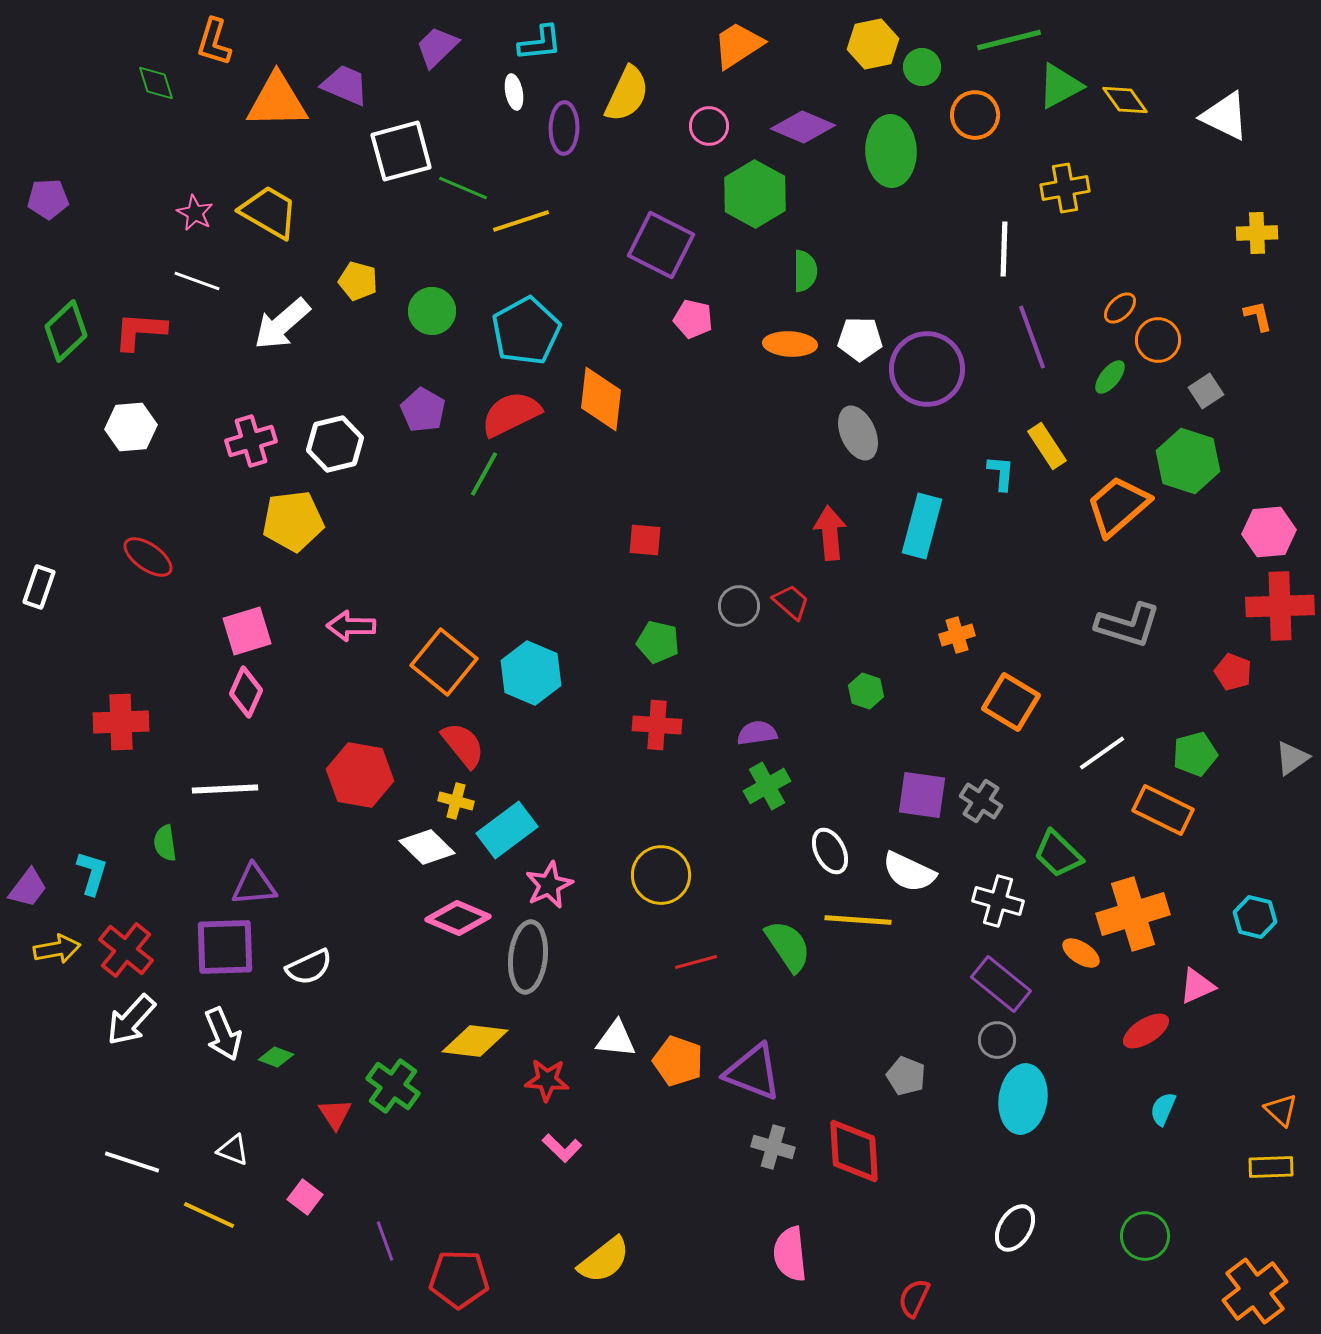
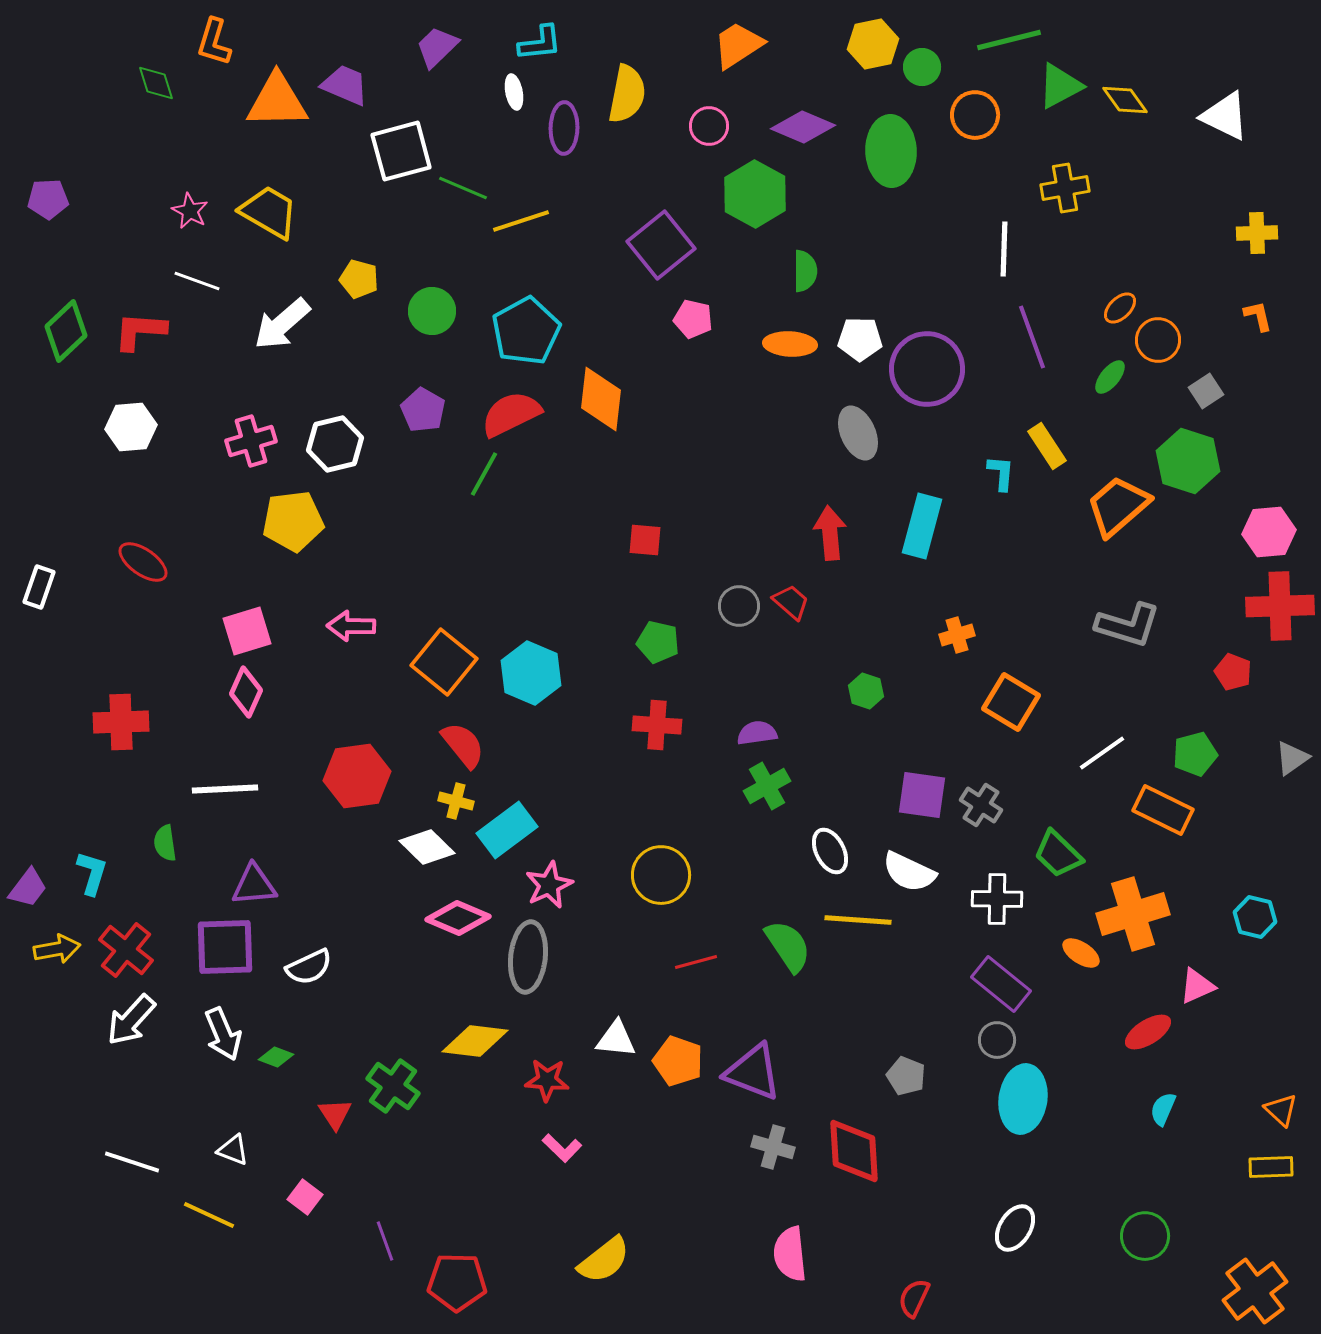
yellow semicircle at (627, 94): rotated 14 degrees counterclockwise
pink star at (195, 213): moved 5 px left, 2 px up
purple square at (661, 245): rotated 24 degrees clockwise
yellow pentagon at (358, 281): moved 1 px right, 2 px up
red ellipse at (148, 557): moved 5 px left, 5 px down
red hexagon at (360, 775): moved 3 px left, 1 px down; rotated 18 degrees counterclockwise
gray cross at (981, 801): moved 4 px down
white cross at (998, 901): moved 1 px left, 2 px up; rotated 15 degrees counterclockwise
red ellipse at (1146, 1031): moved 2 px right, 1 px down
red pentagon at (459, 1279): moved 2 px left, 3 px down
